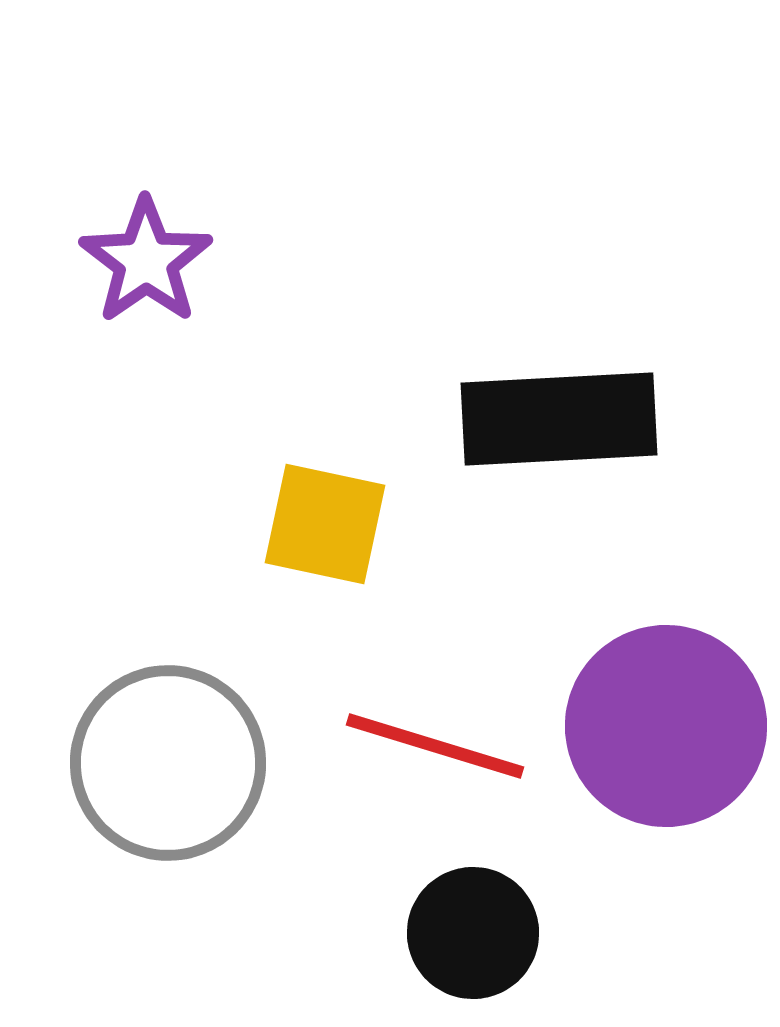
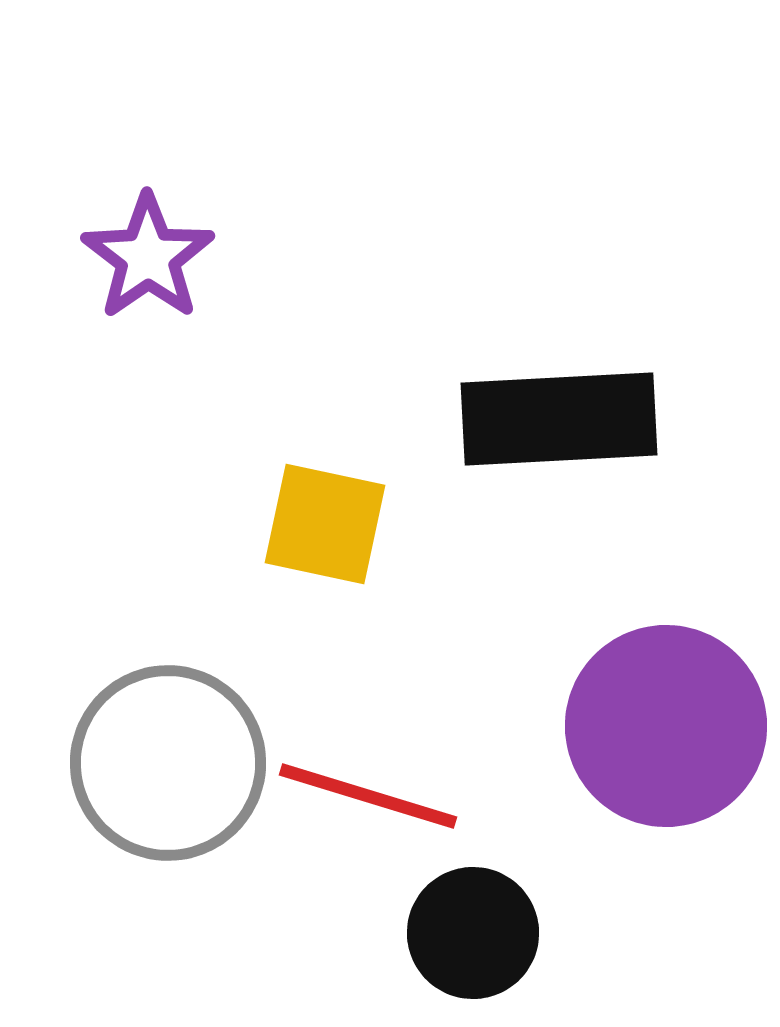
purple star: moved 2 px right, 4 px up
red line: moved 67 px left, 50 px down
